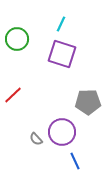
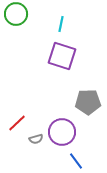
cyan line: rotated 14 degrees counterclockwise
green circle: moved 1 px left, 25 px up
purple square: moved 2 px down
red line: moved 4 px right, 28 px down
gray semicircle: rotated 64 degrees counterclockwise
blue line: moved 1 px right; rotated 12 degrees counterclockwise
